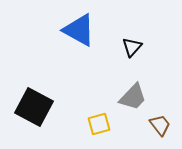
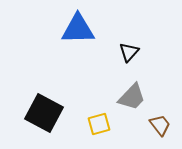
blue triangle: moved 1 px left, 1 px up; rotated 30 degrees counterclockwise
black triangle: moved 3 px left, 5 px down
gray trapezoid: moved 1 px left
black square: moved 10 px right, 6 px down
